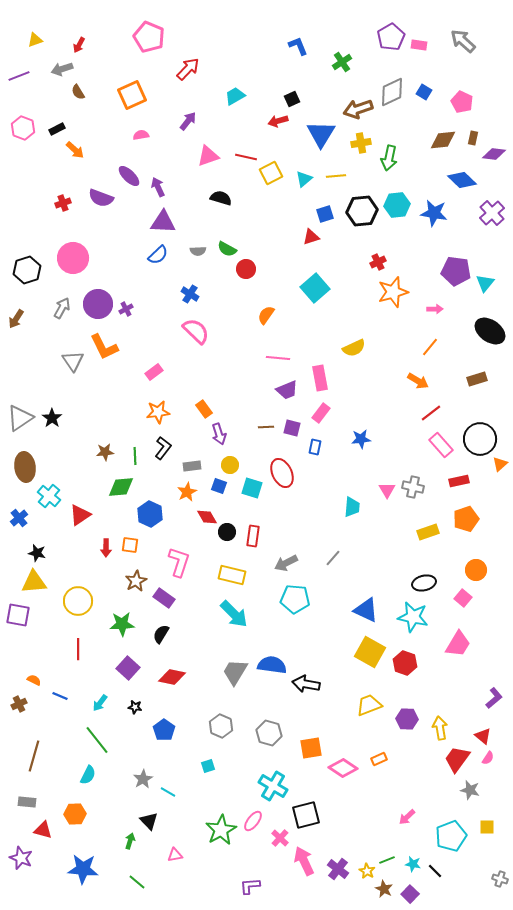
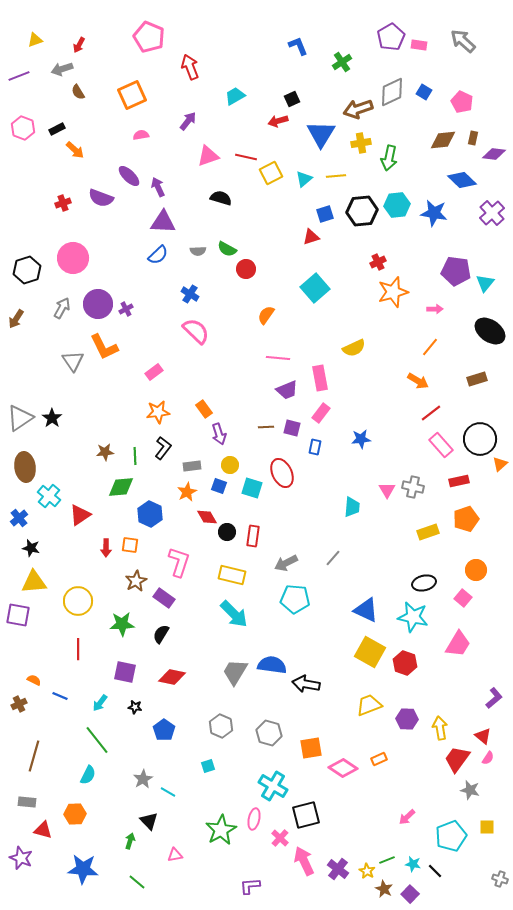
red arrow at (188, 69): moved 2 px right, 2 px up; rotated 65 degrees counterclockwise
black star at (37, 553): moved 6 px left, 5 px up
purple square at (128, 668): moved 3 px left, 4 px down; rotated 30 degrees counterclockwise
pink ellipse at (253, 821): moved 1 px right, 2 px up; rotated 25 degrees counterclockwise
